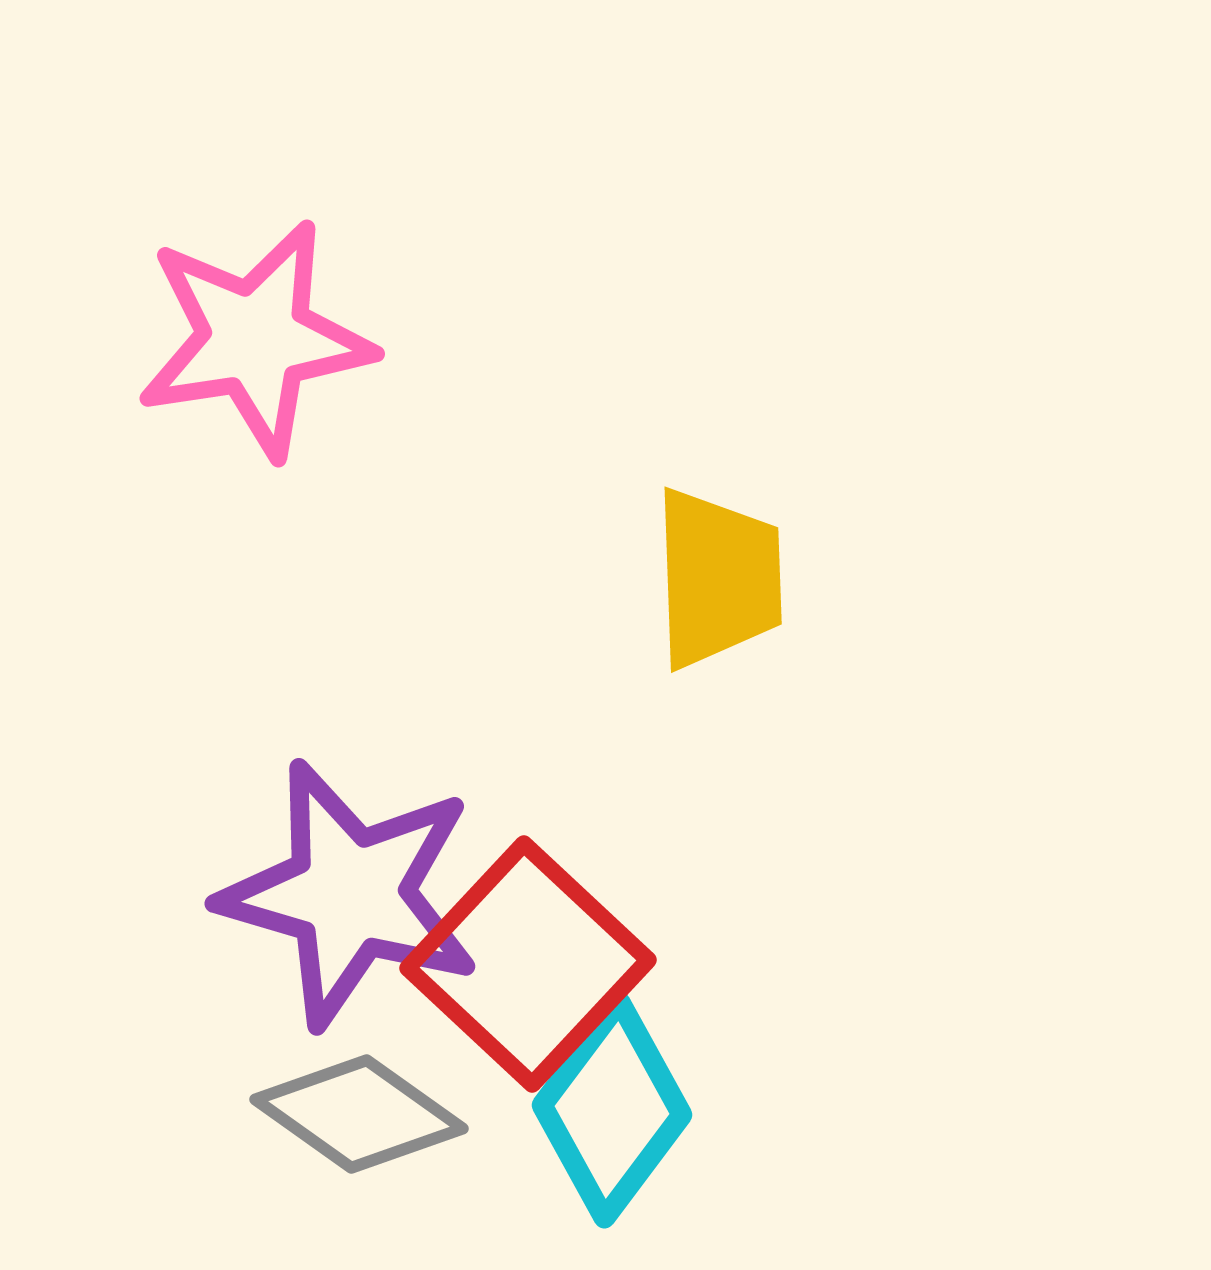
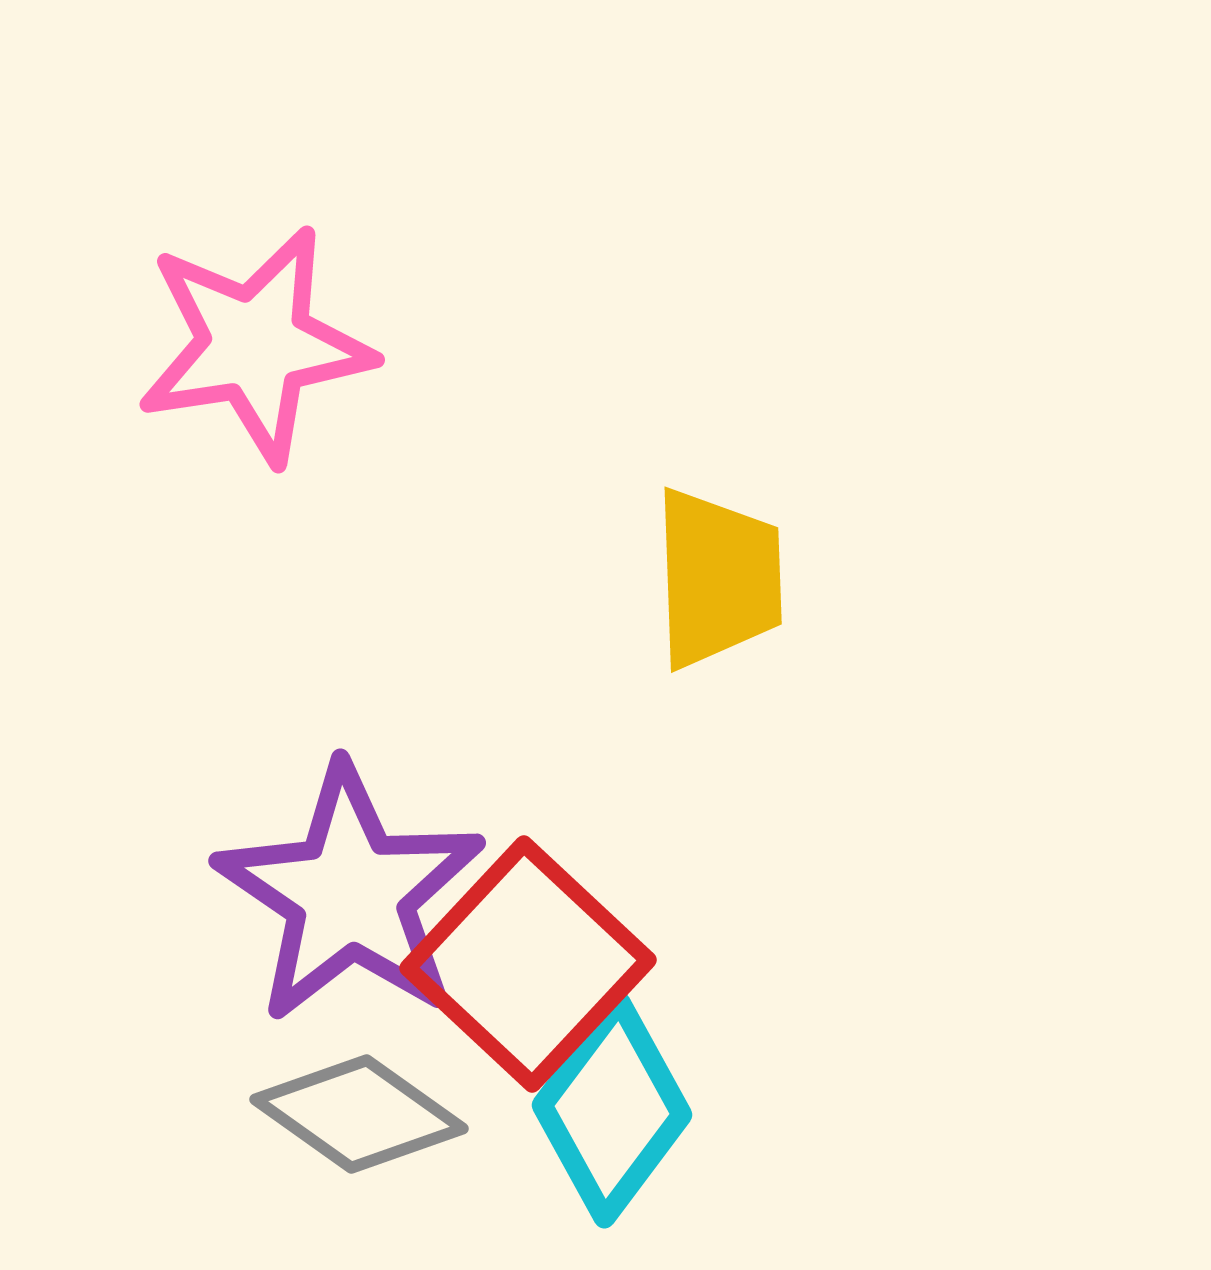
pink star: moved 6 px down
purple star: rotated 18 degrees clockwise
